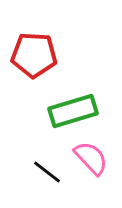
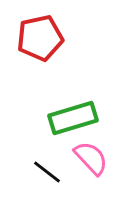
red pentagon: moved 6 px right, 17 px up; rotated 15 degrees counterclockwise
green rectangle: moved 7 px down
